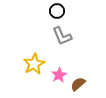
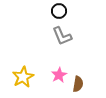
black circle: moved 2 px right
yellow star: moved 11 px left, 13 px down
brown semicircle: rotated 140 degrees clockwise
